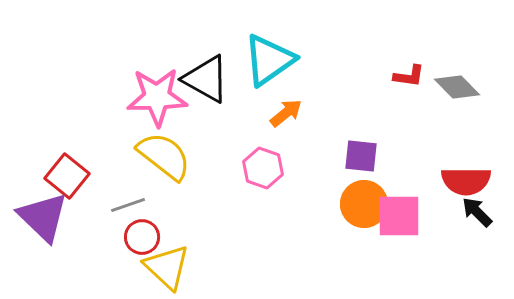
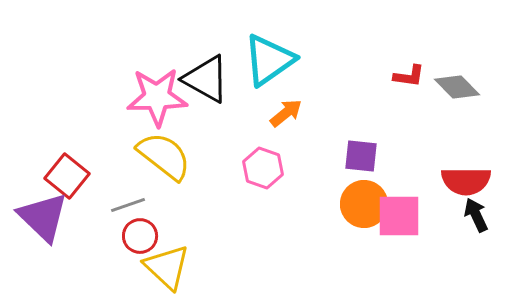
black arrow: moved 1 px left, 3 px down; rotated 20 degrees clockwise
red circle: moved 2 px left, 1 px up
